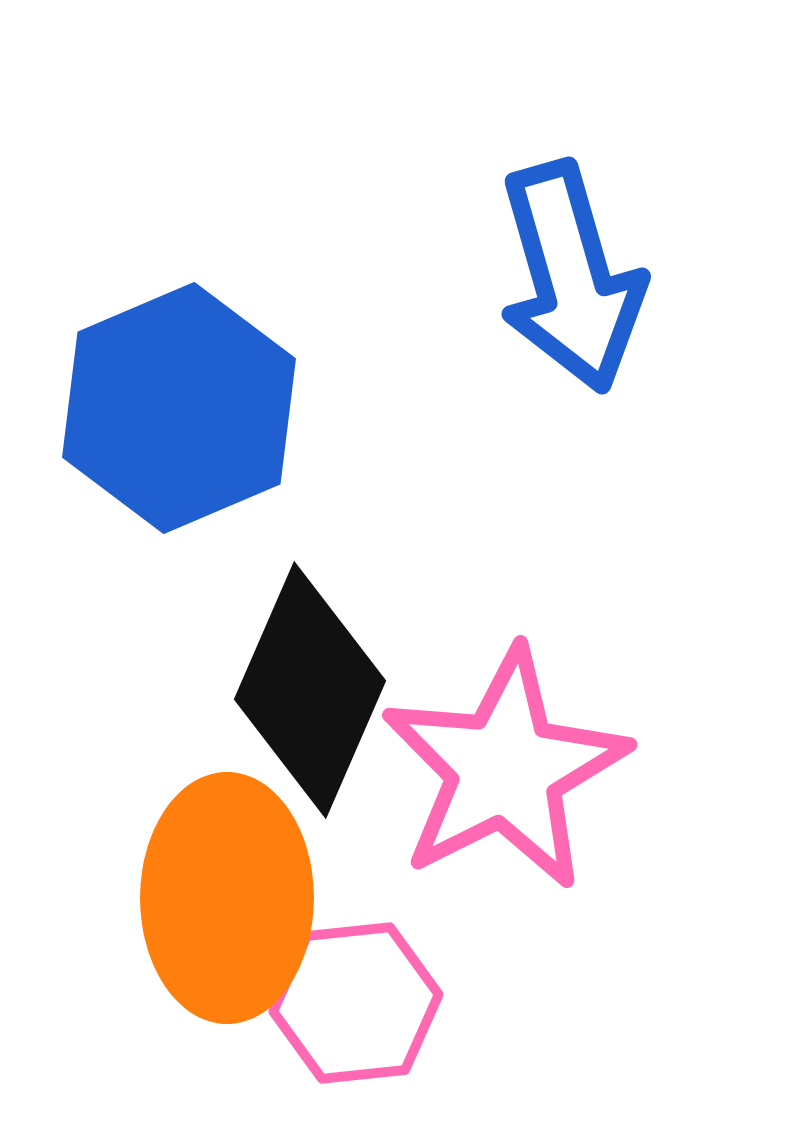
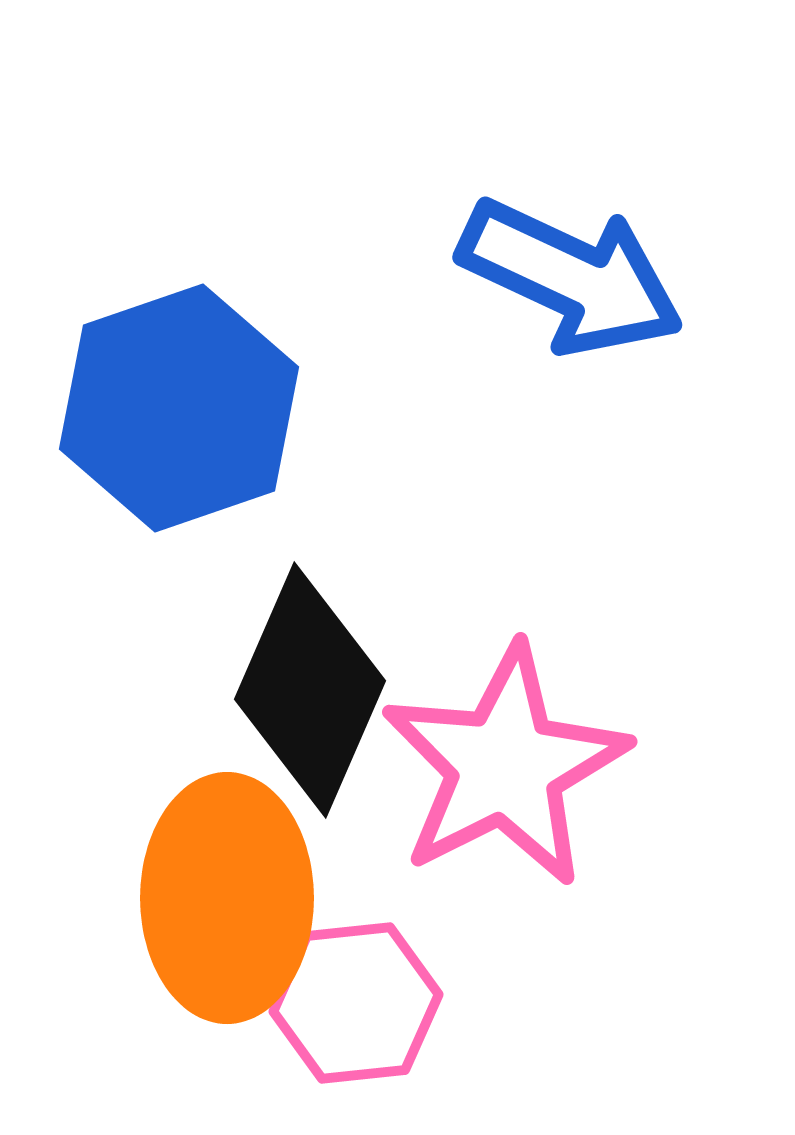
blue arrow: rotated 49 degrees counterclockwise
blue hexagon: rotated 4 degrees clockwise
pink star: moved 3 px up
